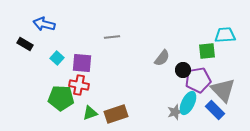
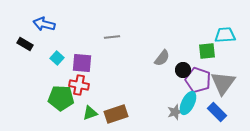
purple pentagon: rotated 30 degrees clockwise
gray triangle: moved 7 px up; rotated 20 degrees clockwise
blue rectangle: moved 2 px right, 2 px down
